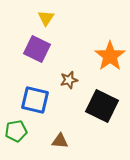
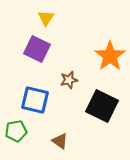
brown triangle: rotated 30 degrees clockwise
